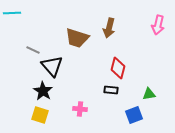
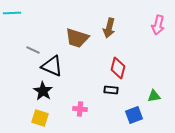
black triangle: rotated 25 degrees counterclockwise
green triangle: moved 5 px right, 2 px down
yellow square: moved 3 px down
